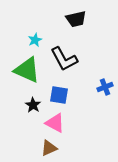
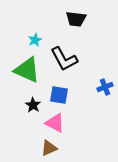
black trapezoid: rotated 20 degrees clockwise
